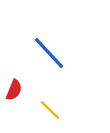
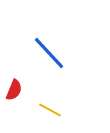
yellow line: rotated 15 degrees counterclockwise
